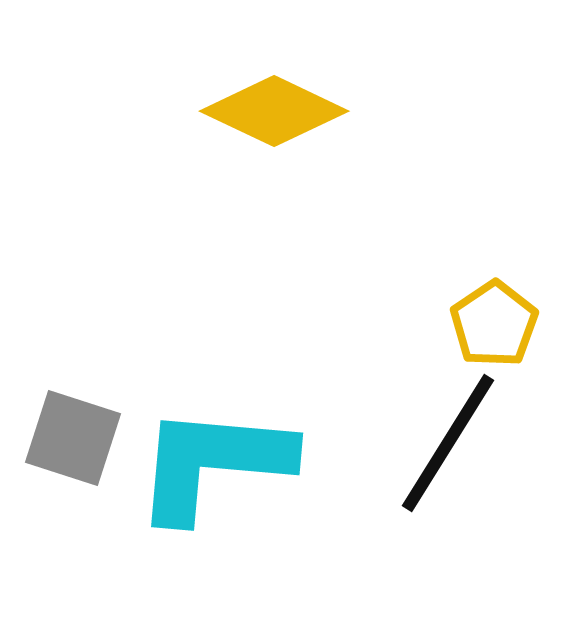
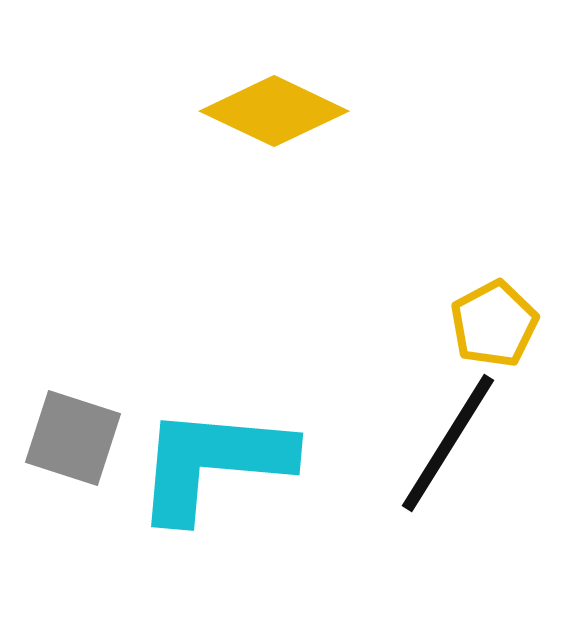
yellow pentagon: rotated 6 degrees clockwise
